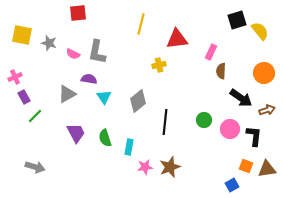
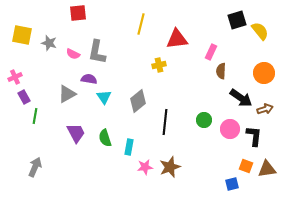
brown arrow: moved 2 px left, 1 px up
green line: rotated 35 degrees counterclockwise
gray arrow: rotated 84 degrees counterclockwise
blue square: moved 1 px up; rotated 16 degrees clockwise
